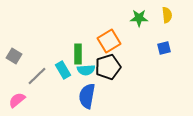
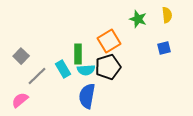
green star: moved 1 px left, 1 px down; rotated 18 degrees clockwise
gray square: moved 7 px right; rotated 14 degrees clockwise
cyan rectangle: moved 1 px up
pink semicircle: moved 3 px right
